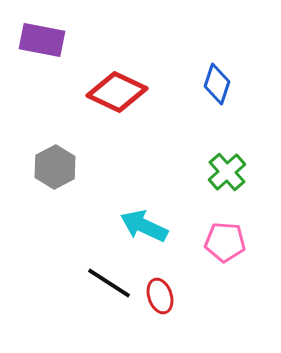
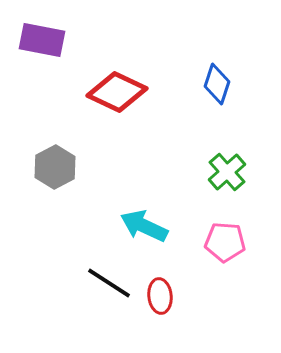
red ellipse: rotated 12 degrees clockwise
